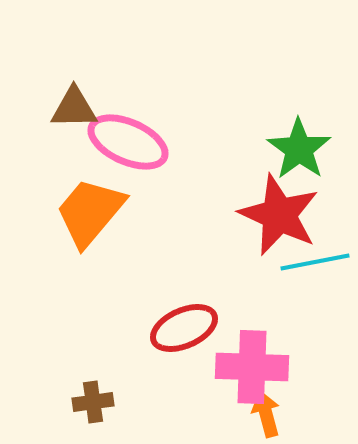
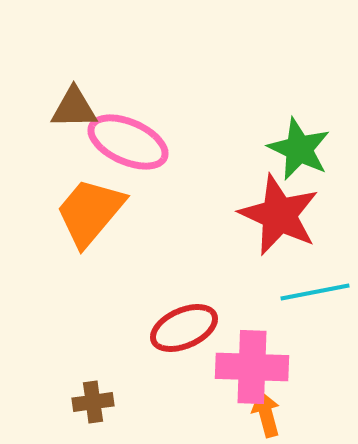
green star: rotated 10 degrees counterclockwise
cyan line: moved 30 px down
